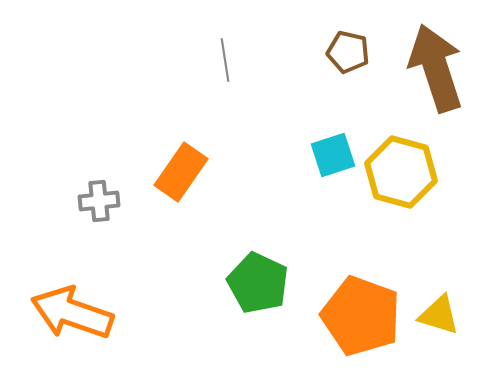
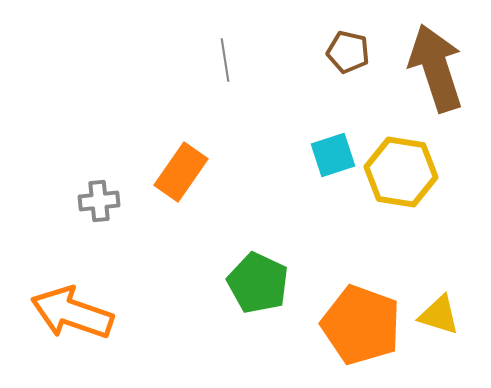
yellow hexagon: rotated 6 degrees counterclockwise
orange pentagon: moved 9 px down
